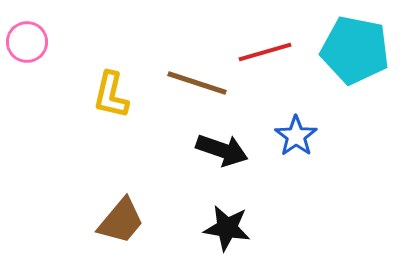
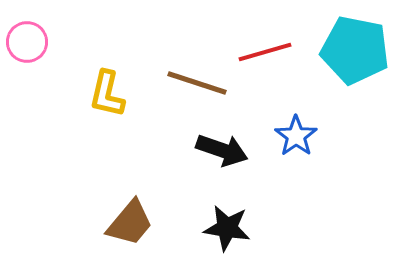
yellow L-shape: moved 4 px left, 1 px up
brown trapezoid: moved 9 px right, 2 px down
